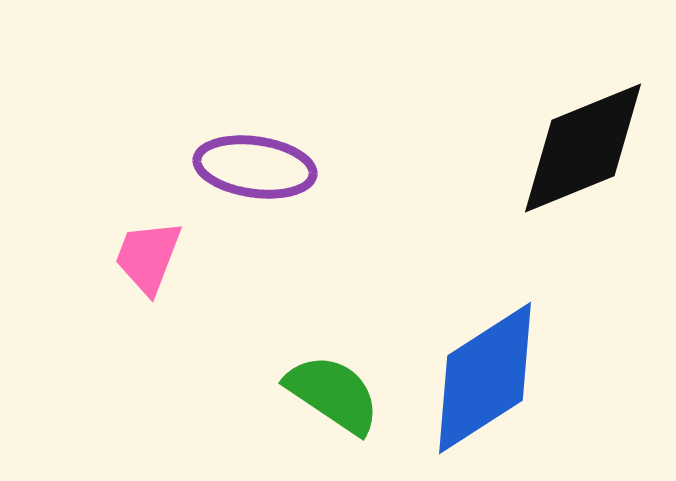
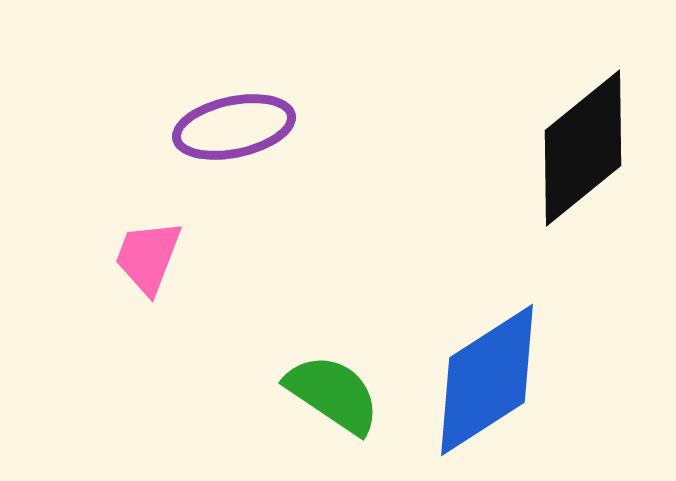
black diamond: rotated 17 degrees counterclockwise
purple ellipse: moved 21 px left, 40 px up; rotated 20 degrees counterclockwise
blue diamond: moved 2 px right, 2 px down
